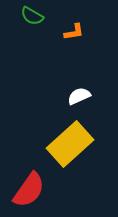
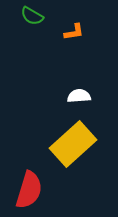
white semicircle: rotated 20 degrees clockwise
yellow rectangle: moved 3 px right
red semicircle: rotated 18 degrees counterclockwise
